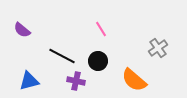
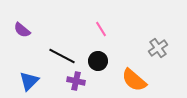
blue triangle: rotated 30 degrees counterclockwise
